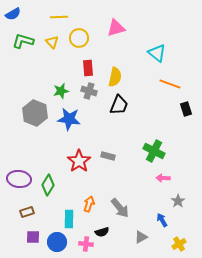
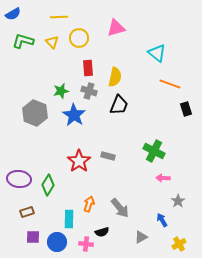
blue star: moved 5 px right, 4 px up; rotated 25 degrees clockwise
